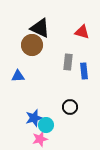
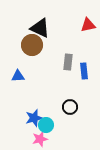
red triangle: moved 6 px right, 7 px up; rotated 28 degrees counterclockwise
